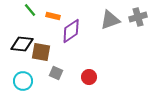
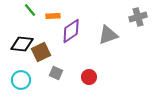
orange rectangle: rotated 16 degrees counterclockwise
gray triangle: moved 2 px left, 15 px down
brown square: rotated 36 degrees counterclockwise
cyan circle: moved 2 px left, 1 px up
